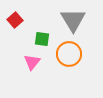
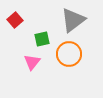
gray triangle: rotated 24 degrees clockwise
green square: rotated 21 degrees counterclockwise
